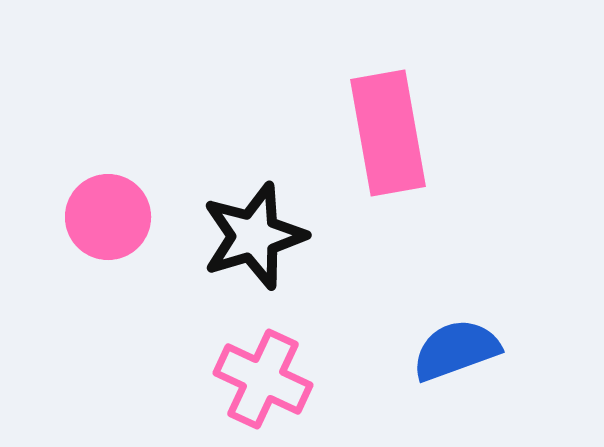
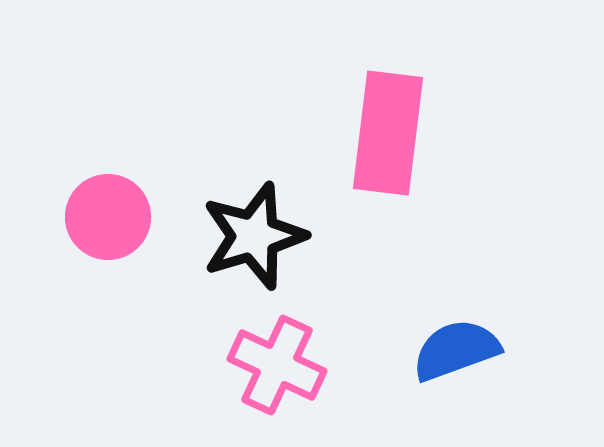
pink rectangle: rotated 17 degrees clockwise
pink cross: moved 14 px right, 14 px up
